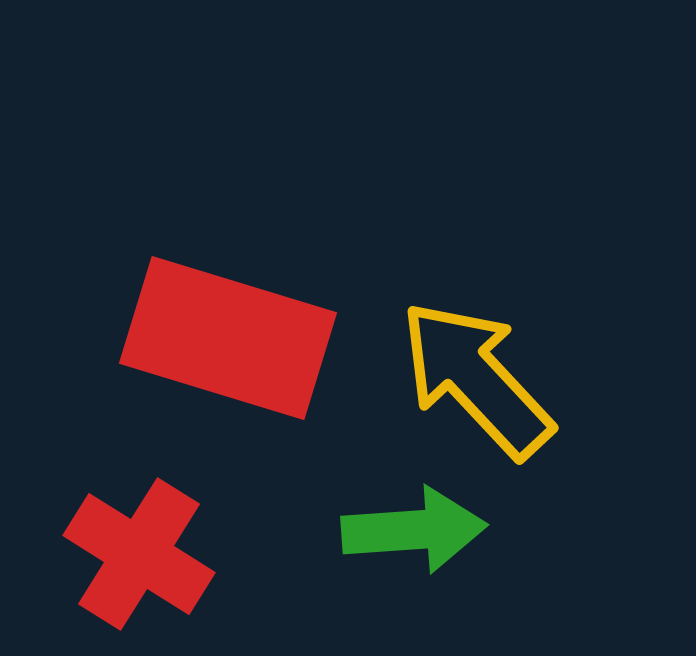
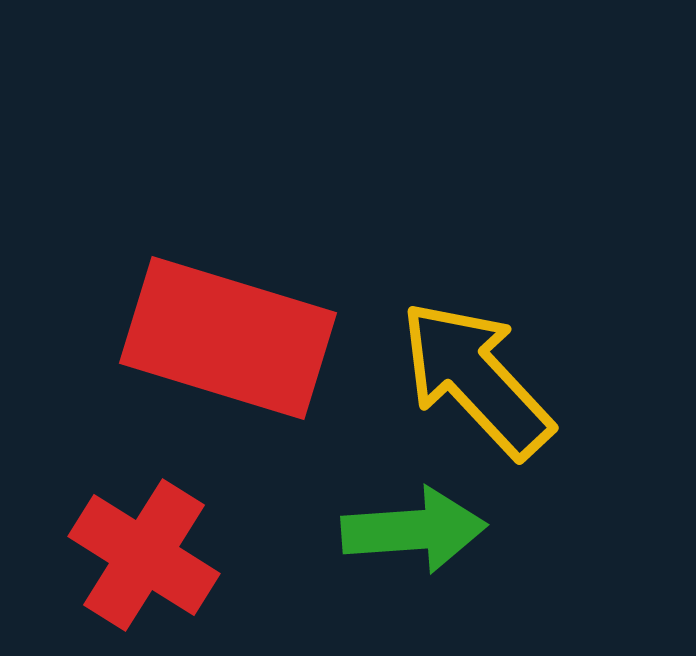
red cross: moved 5 px right, 1 px down
